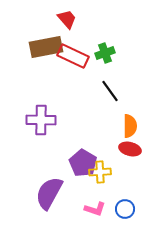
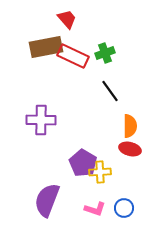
purple semicircle: moved 2 px left, 7 px down; rotated 8 degrees counterclockwise
blue circle: moved 1 px left, 1 px up
